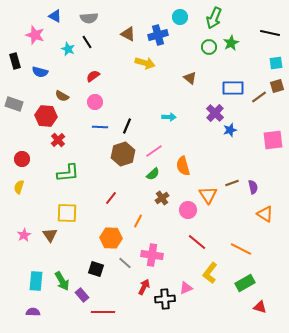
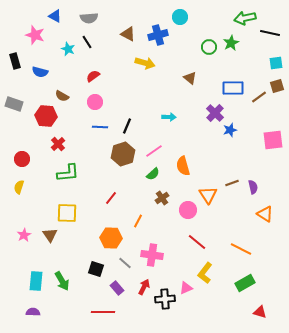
green arrow at (214, 18): moved 31 px right; rotated 55 degrees clockwise
red cross at (58, 140): moved 4 px down
yellow L-shape at (210, 273): moved 5 px left
purple rectangle at (82, 295): moved 35 px right, 7 px up
red triangle at (260, 307): moved 5 px down
